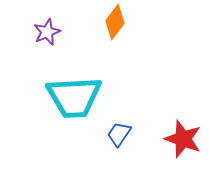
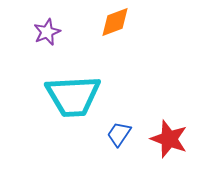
orange diamond: rotated 32 degrees clockwise
cyan trapezoid: moved 1 px left, 1 px up
red star: moved 14 px left
